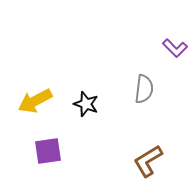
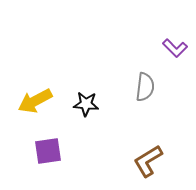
gray semicircle: moved 1 px right, 2 px up
black star: rotated 15 degrees counterclockwise
